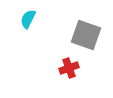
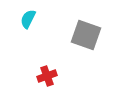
red cross: moved 22 px left, 8 px down
